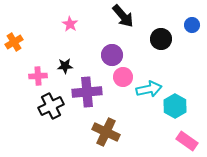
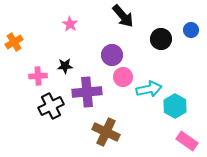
blue circle: moved 1 px left, 5 px down
